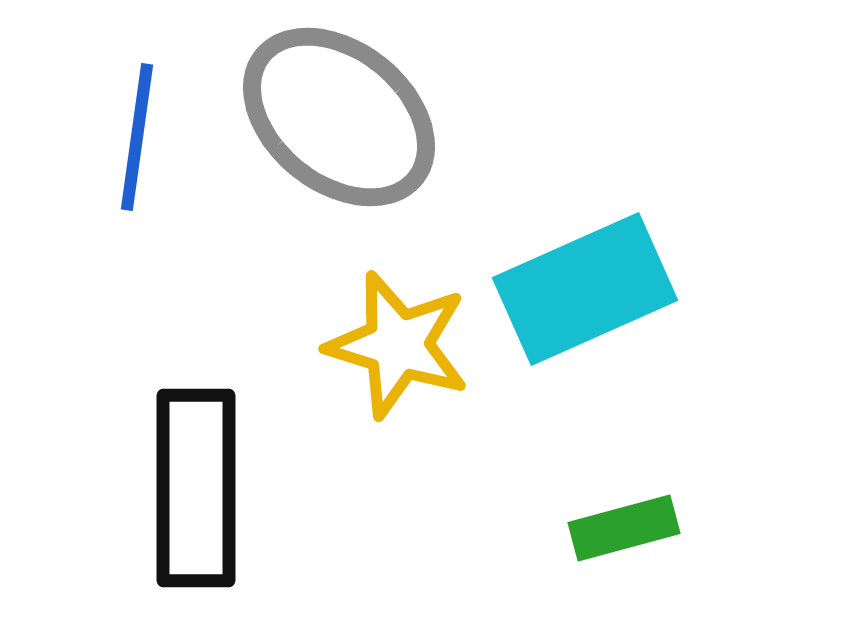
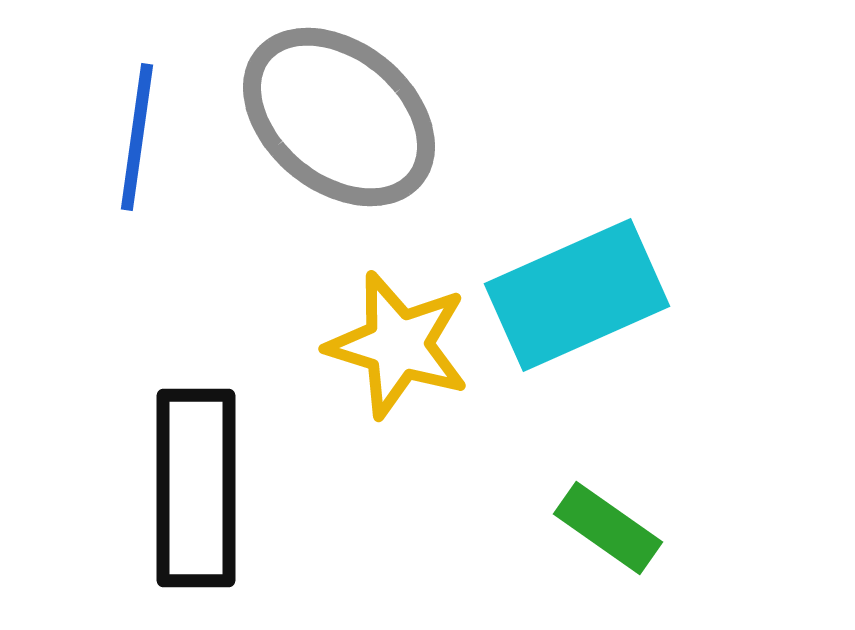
cyan rectangle: moved 8 px left, 6 px down
green rectangle: moved 16 px left; rotated 50 degrees clockwise
